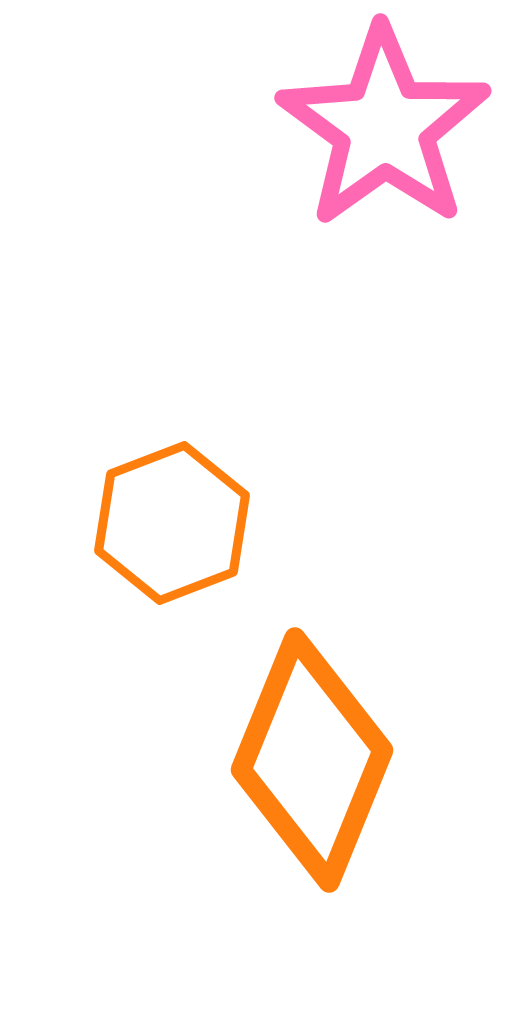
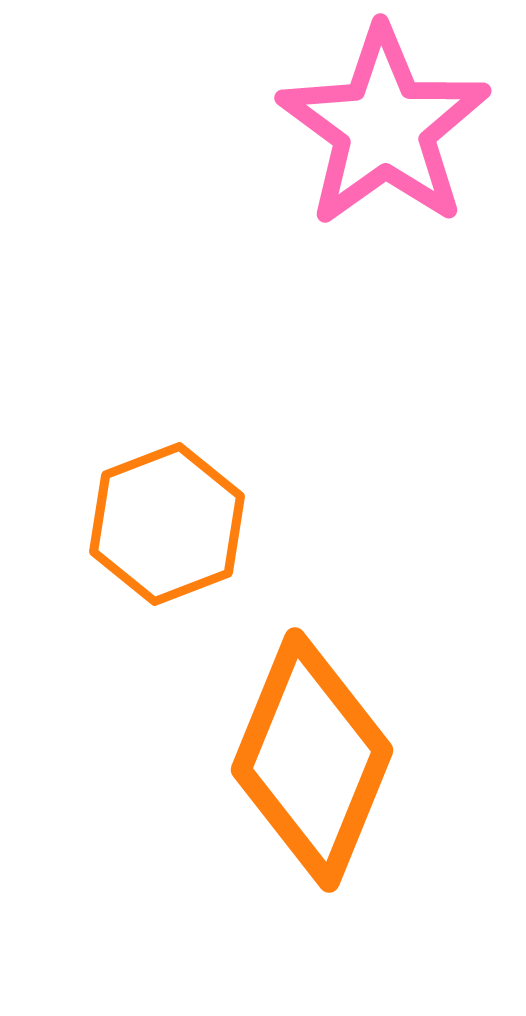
orange hexagon: moved 5 px left, 1 px down
